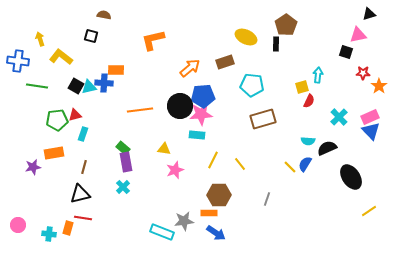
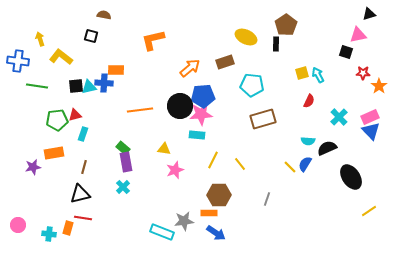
cyan arrow at (318, 75): rotated 35 degrees counterclockwise
black square at (76, 86): rotated 35 degrees counterclockwise
yellow square at (302, 87): moved 14 px up
